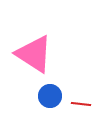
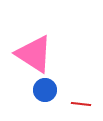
blue circle: moved 5 px left, 6 px up
